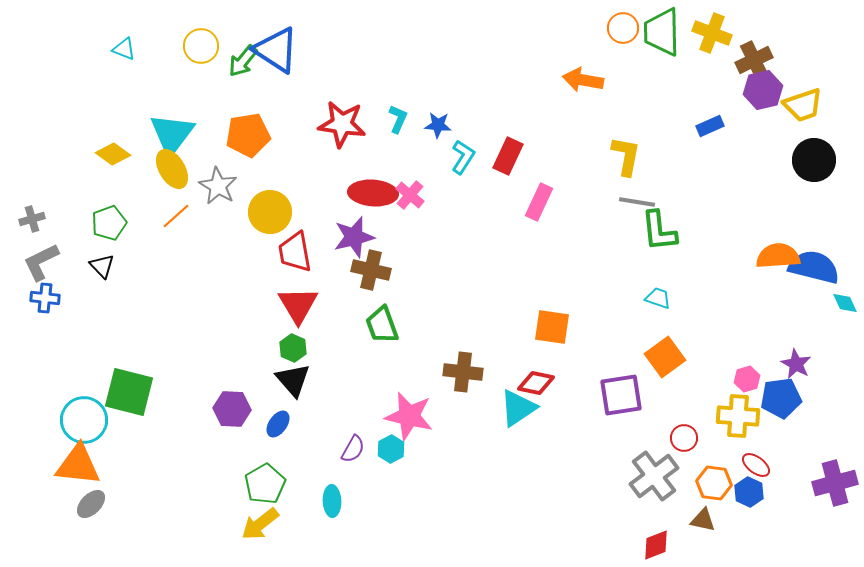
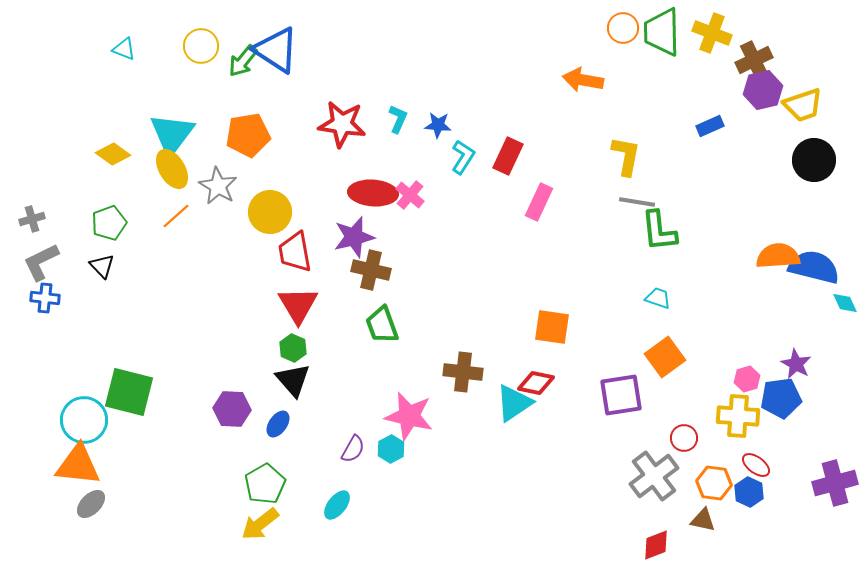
cyan triangle at (518, 408): moved 4 px left, 5 px up
cyan ellipse at (332, 501): moved 5 px right, 4 px down; rotated 40 degrees clockwise
